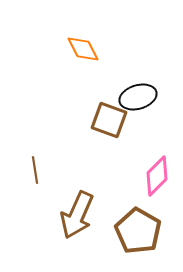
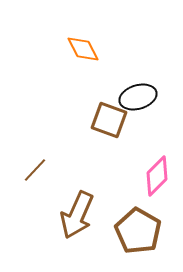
brown line: rotated 52 degrees clockwise
